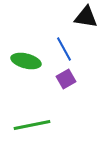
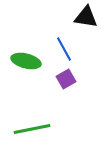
green line: moved 4 px down
